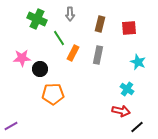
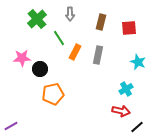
green cross: rotated 24 degrees clockwise
brown rectangle: moved 1 px right, 2 px up
orange rectangle: moved 2 px right, 1 px up
cyan cross: moved 1 px left; rotated 24 degrees clockwise
orange pentagon: rotated 10 degrees counterclockwise
